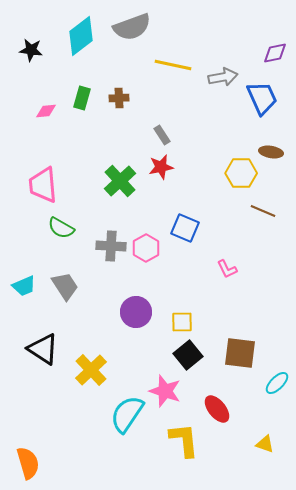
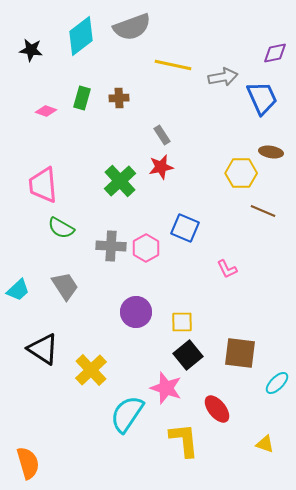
pink diamond: rotated 25 degrees clockwise
cyan trapezoid: moved 6 px left, 4 px down; rotated 20 degrees counterclockwise
pink star: moved 1 px right, 3 px up
